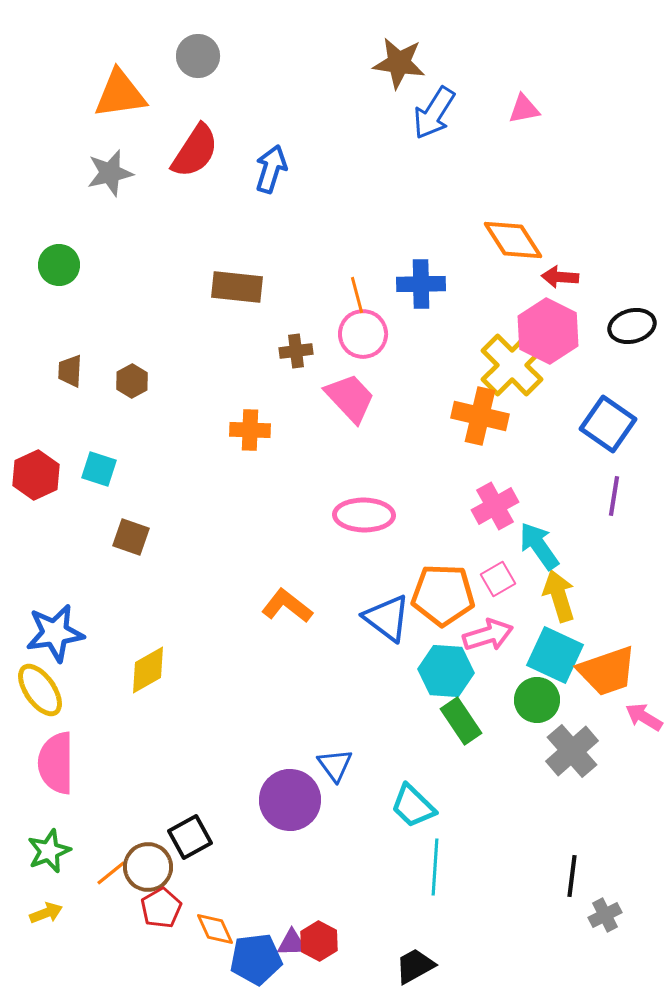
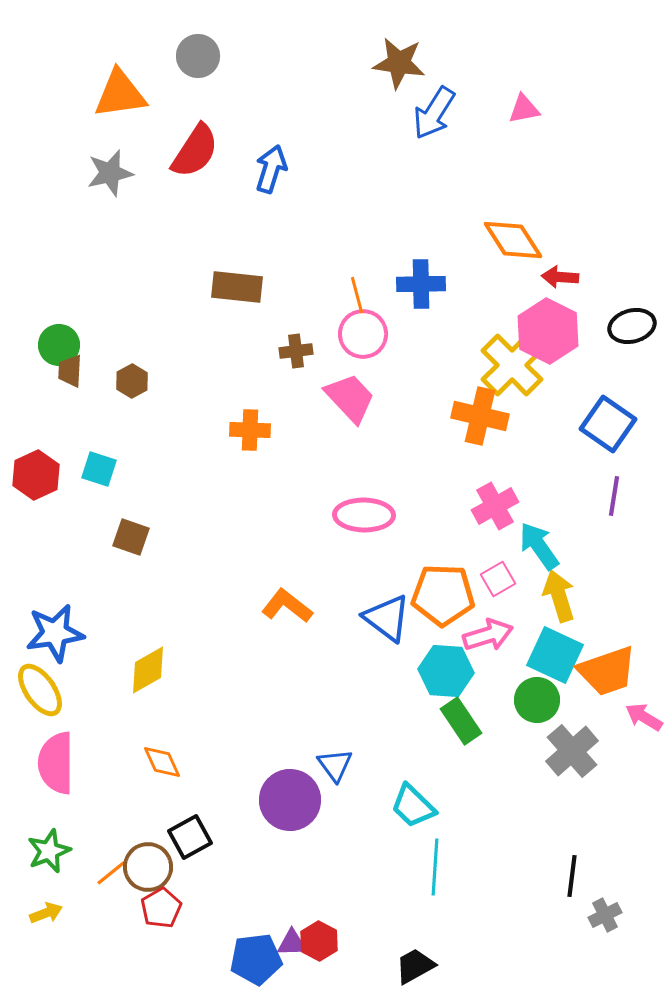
green circle at (59, 265): moved 80 px down
orange diamond at (215, 929): moved 53 px left, 167 px up
